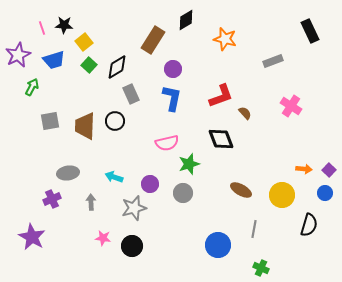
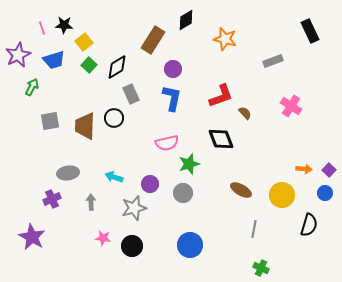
black circle at (115, 121): moved 1 px left, 3 px up
blue circle at (218, 245): moved 28 px left
